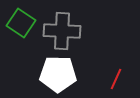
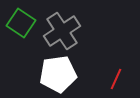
gray cross: rotated 36 degrees counterclockwise
white pentagon: rotated 9 degrees counterclockwise
